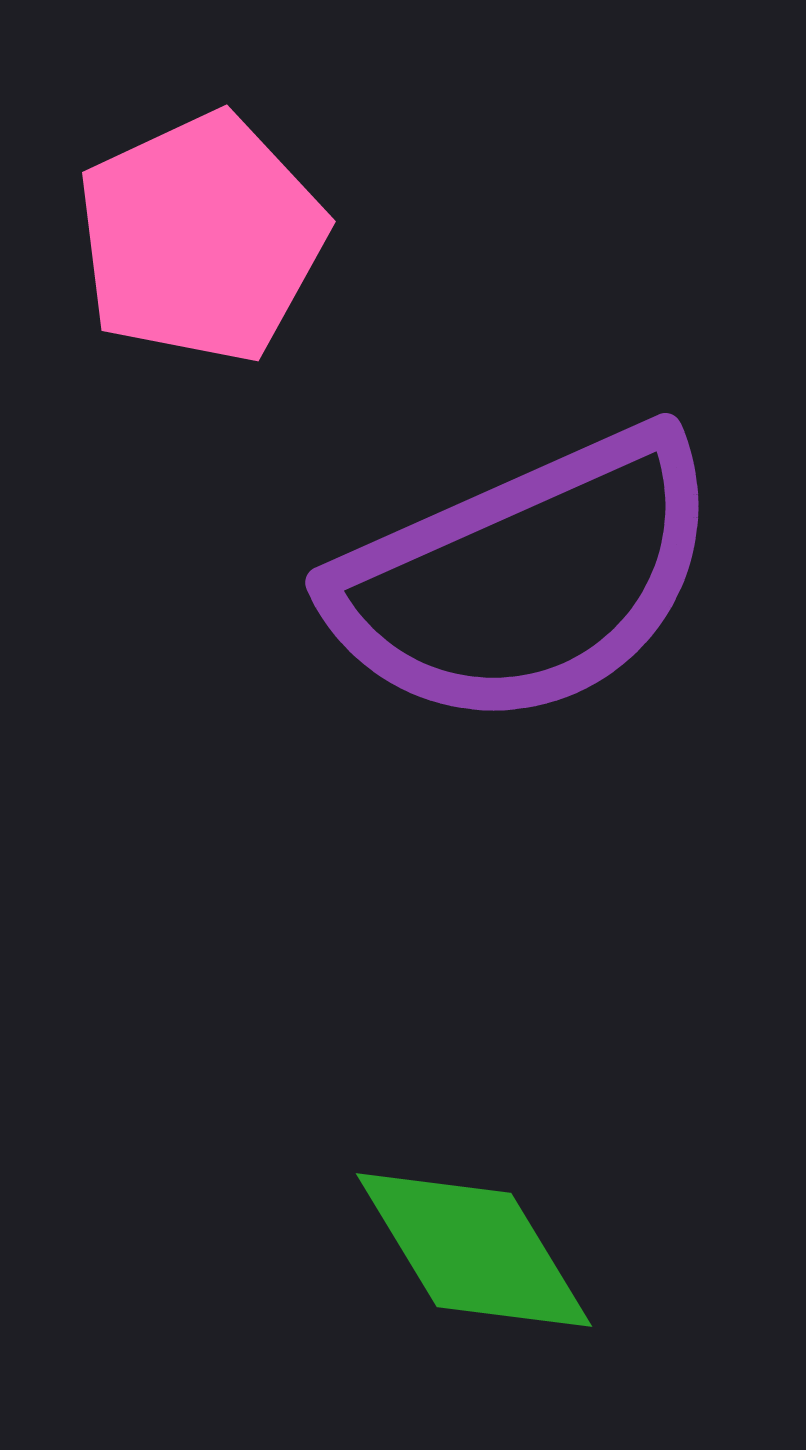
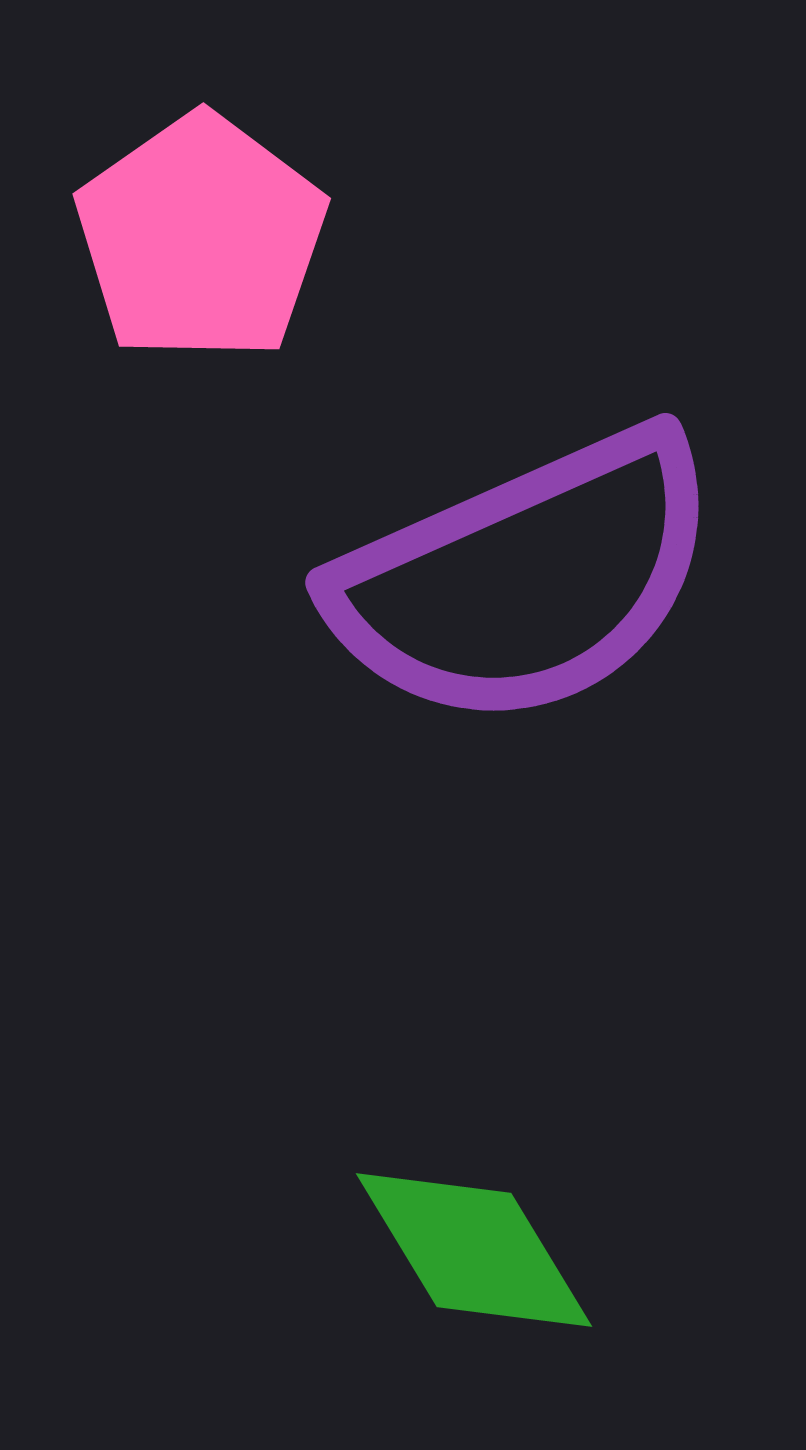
pink pentagon: rotated 10 degrees counterclockwise
